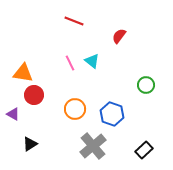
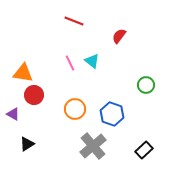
black triangle: moved 3 px left
